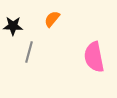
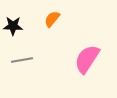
gray line: moved 7 px left, 8 px down; rotated 65 degrees clockwise
pink semicircle: moved 7 px left, 2 px down; rotated 44 degrees clockwise
